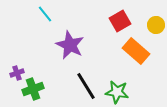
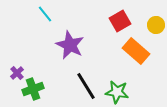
purple cross: rotated 24 degrees counterclockwise
